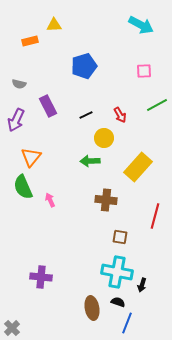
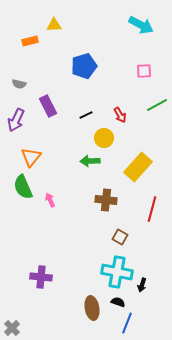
red line: moved 3 px left, 7 px up
brown square: rotated 21 degrees clockwise
